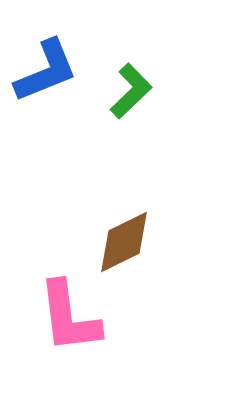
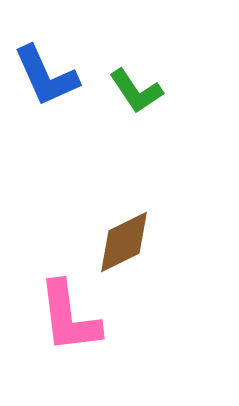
blue L-shape: moved 5 px down; rotated 88 degrees clockwise
green L-shape: moved 5 px right; rotated 100 degrees clockwise
